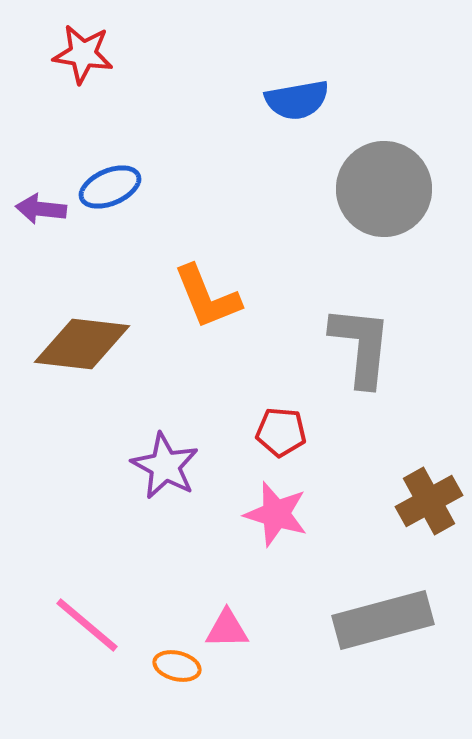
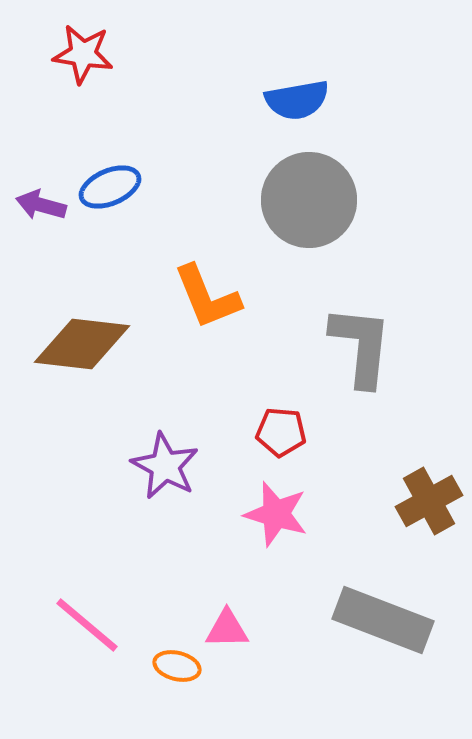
gray circle: moved 75 px left, 11 px down
purple arrow: moved 4 px up; rotated 9 degrees clockwise
gray rectangle: rotated 36 degrees clockwise
